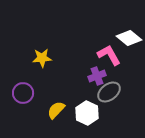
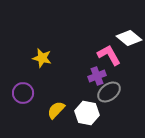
yellow star: rotated 18 degrees clockwise
white hexagon: rotated 15 degrees counterclockwise
